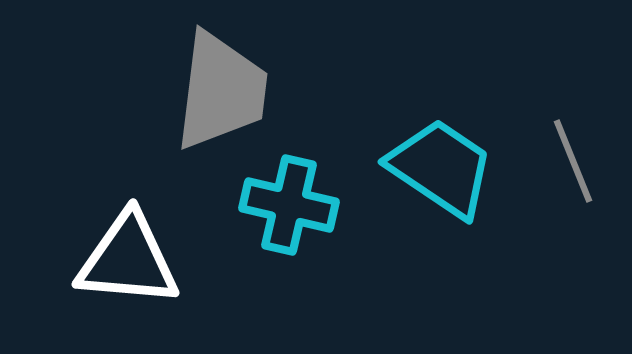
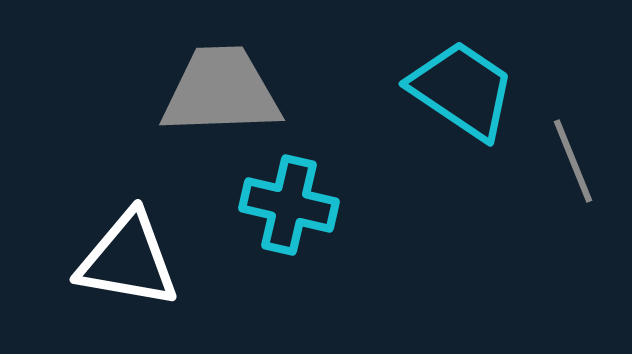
gray trapezoid: rotated 99 degrees counterclockwise
cyan trapezoid: moved 21 px right, 78 px up
white triangle: rotated 5 degrees clockwise
